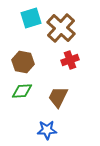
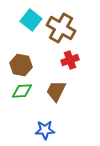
cyan square: moved 2 px down; rotated 35 degrees counterclockwise
brown cross: rotated 12 degrees counterclockwise
brown hexagon: moved 2 px left, 3 px down
brown trapezoid: moved 2 px left, 6 px up
blue star: moved 2 px left
